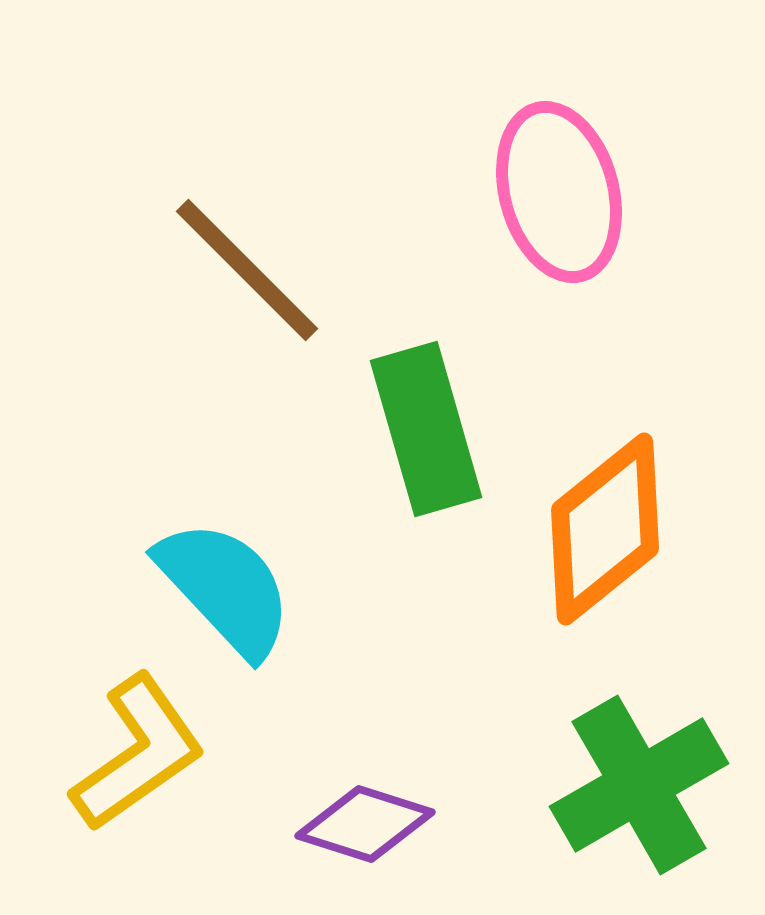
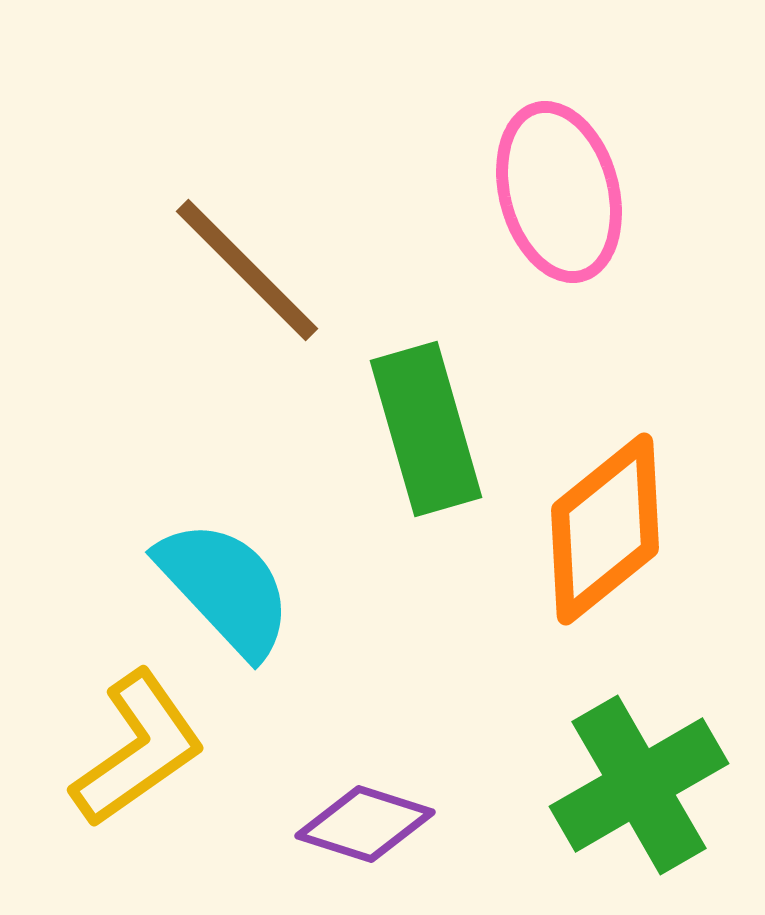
yellow L-shape: moved 4 px up
